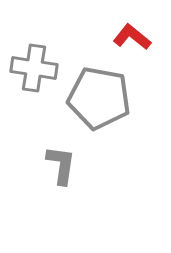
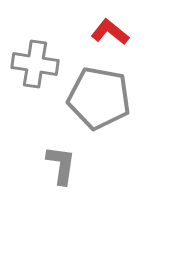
red L-shape: moved 22 px left, 5 px up
gray cross: moved 1 px right, 4 px up
